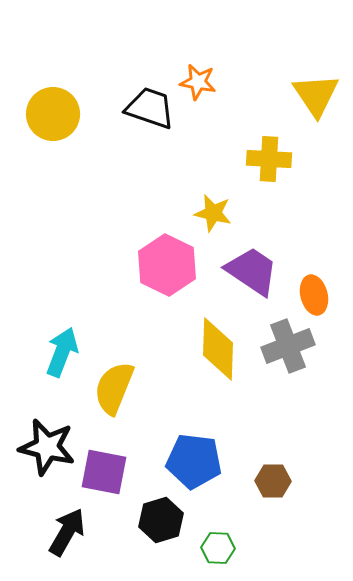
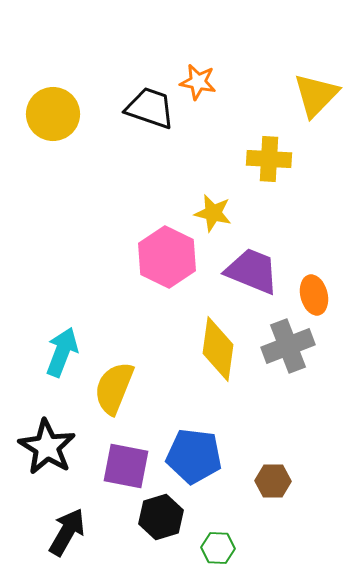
yellow triangle: rotated 18 degrees clockwise
pink hexagon: moved 8 px up
purple trapezoid: rotated 12 degrees counterclockwise
yellow diamond: rotated 6 degrees clockwise
black star: rotated 18 degrees clockwise
blue pentagon: moved 5 px up
purple square: moved 22 px right, 6 px up
black hexagon: moved 3 px up
